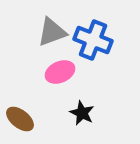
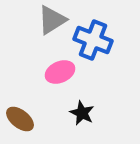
gray triangle: moved 12 px up; rotated 12 degrees counterclockwise
